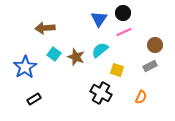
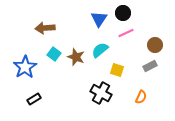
pink line: moved 2 px right, 1 px down
